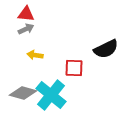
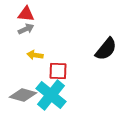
black semicircle: rotated 25 degrees counterclockwise
red square: moved 16 px left, 3 px down
gray diamond: moved 2 px down
